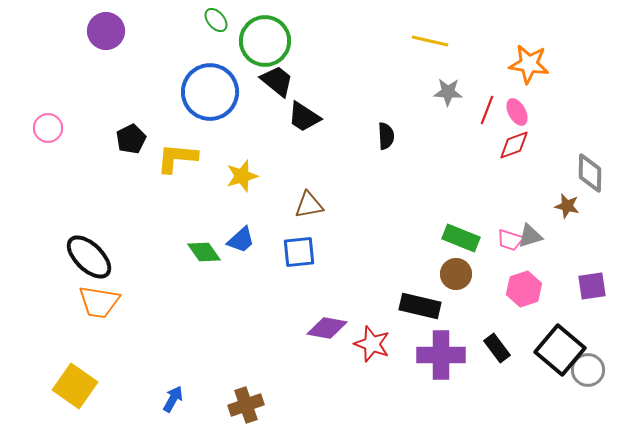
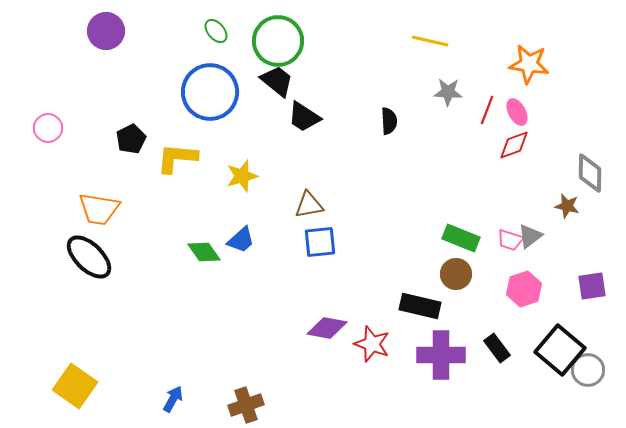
green ellipse at (216, 20): moved 11 px down
green circle at (265, 41): moved 13 px right
black semicircle at (386, 136): moved 3 px right, 15 px up
gray triangle at (530, 236): rotated 20 degrees counterclockwise
blue square at (299, 252): moved 21 px right, 10 px up
orange trapezoid at (99, 302): moved 93 px up
